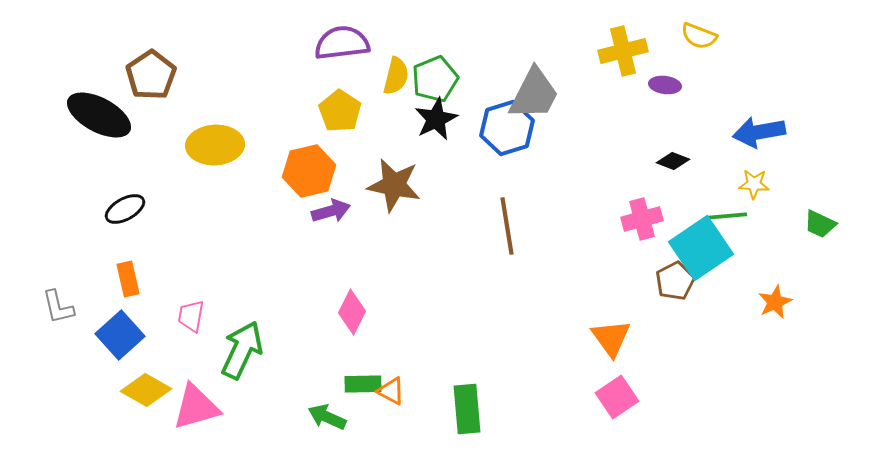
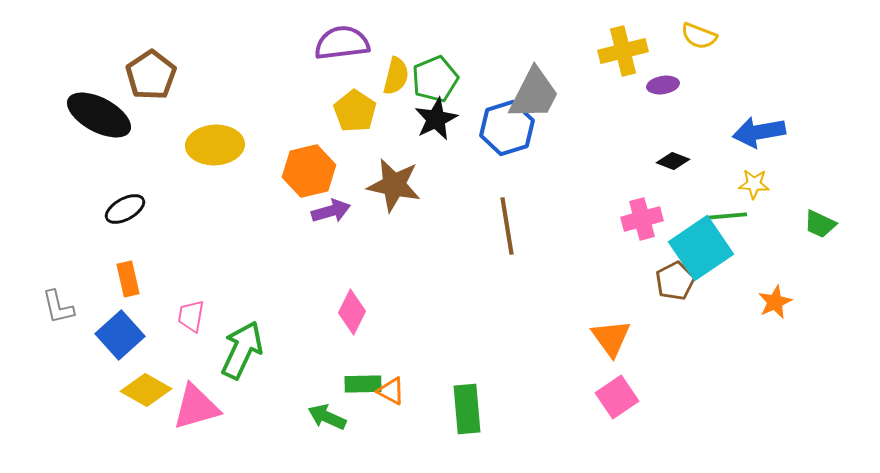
purple ellipse at (665, 85): moved 2 px left; rotated 16 degrees counterclockwise
yellow pentagon at (340, 111): moved 15 px right
